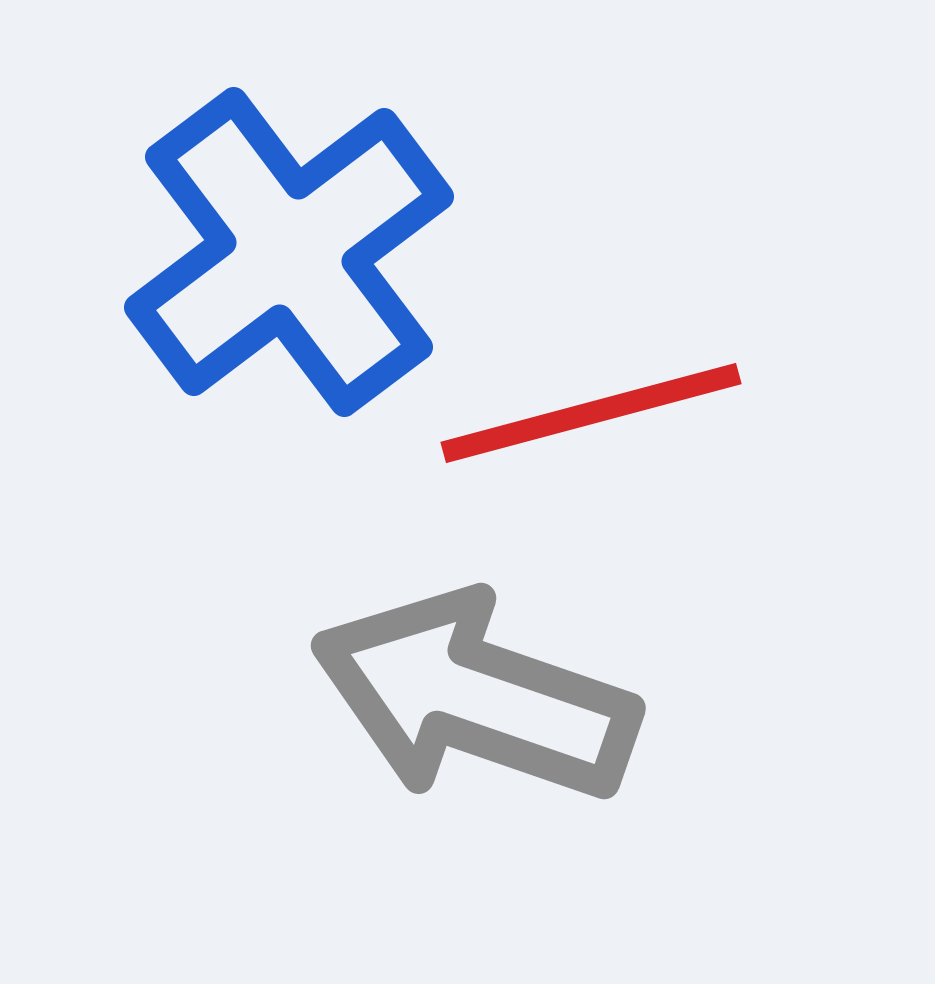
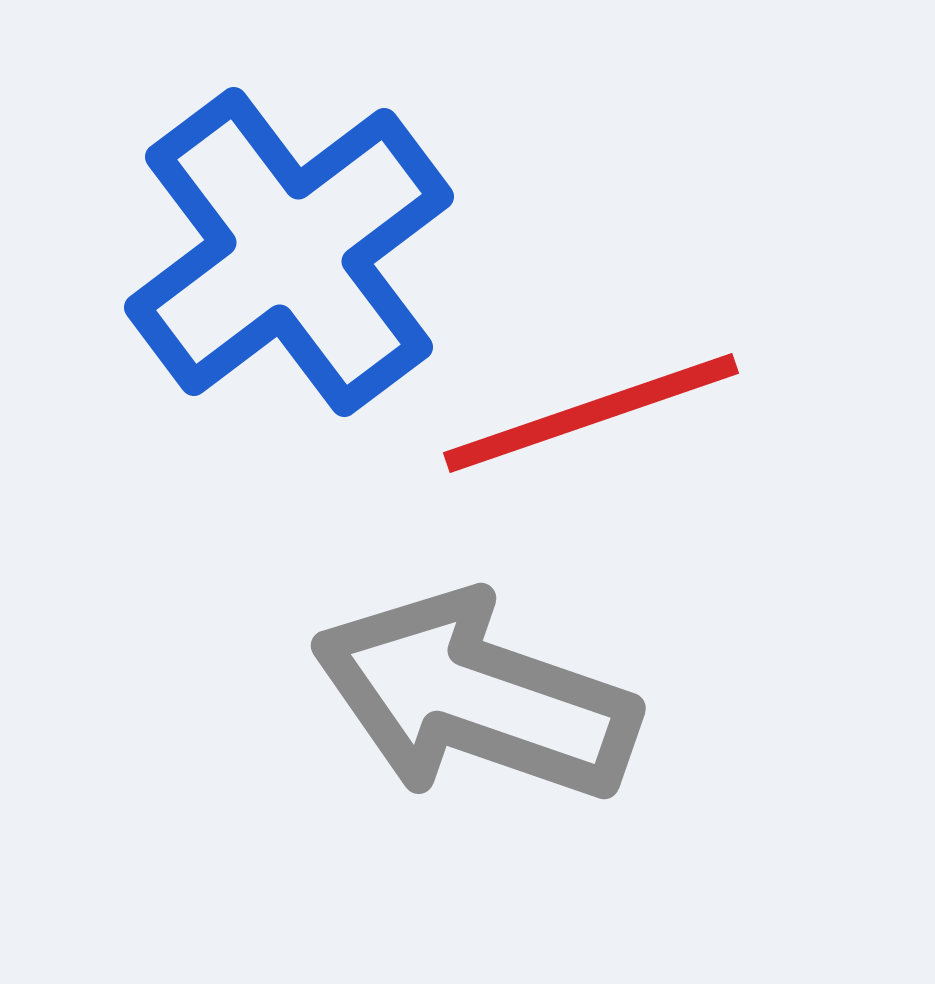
red line: rotated 4 degrees counterclockwise
